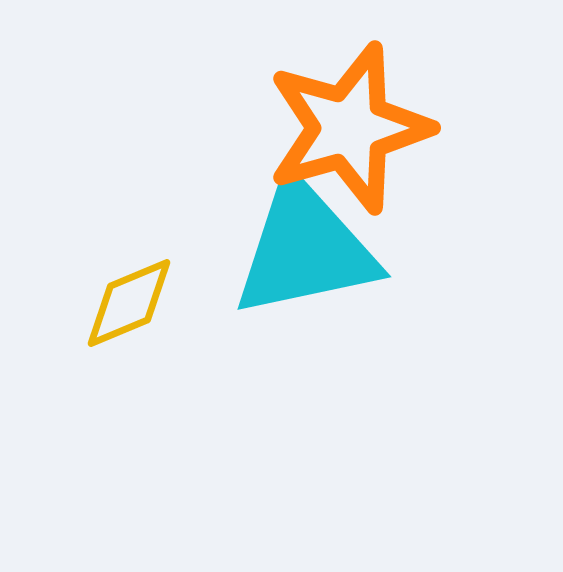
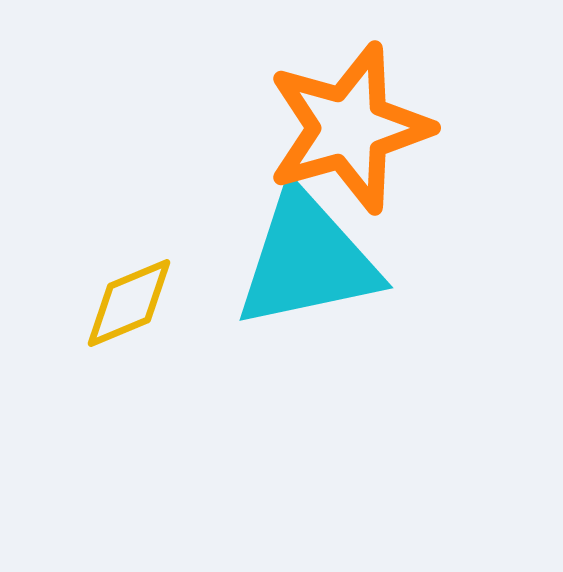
cyan triangle: moved 2 px right, 11 px down
